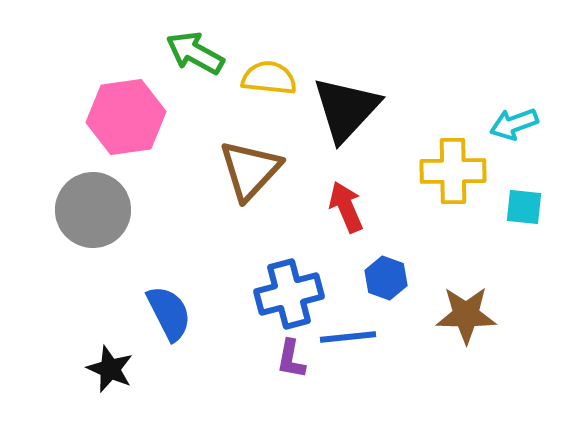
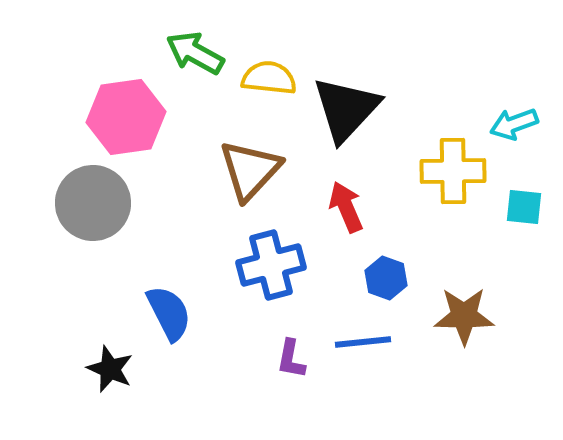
gray circle: moved 7 px up
blue cross: moved 18 px left, 29 px up
brown star: moved 2 px left, 1 px down
blue line: moved 15 px right, 5 px down
